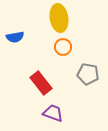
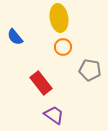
blue semicircle: rotated 60 degrees clockwise
gray pentagon: moved 2 px right, 4 px up
purple trapezoid: moved 1 px right, 2 px down; rotated 15 degrees clockwise
